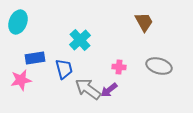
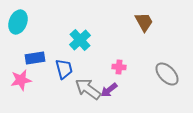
gray ellipse: moved 8 px right, 8 px down; rotated 30 degrees clockwise
